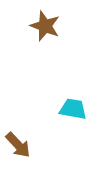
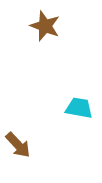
cyan trapezoid: moved 6 px right, 1 px up
